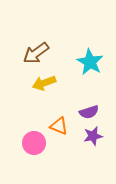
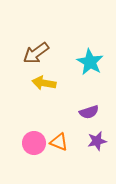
yellow arrow: rotated 30 degrees clockwise
orange triangle: moved 16 px down
purple star: moved 4 px right, 5 px down
